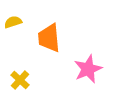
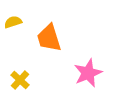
orange trapezoid: rotated 12 degrees counterclockwise
pink star: moved 4 px down
